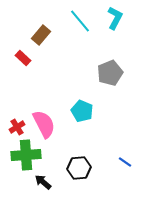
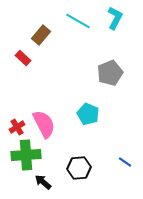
cyan line: moved 2 px left; rotated 20 degrees counterclockwise
cyan pentagon: moved 6 px right, 3 px down
